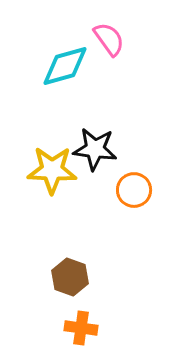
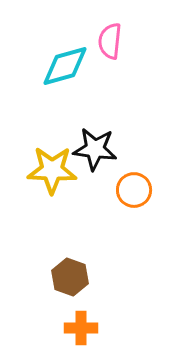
pink semicircle: moved 1 px right, 2 px down; rotated 138 degrees counterclockwise
orange cross: rotated 8 degrees counterclockwise
